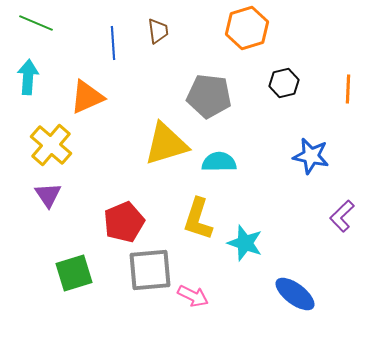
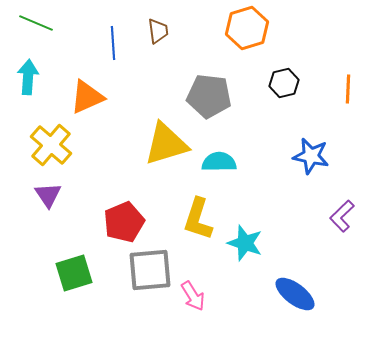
pink arrow: rotated 32 degrees clockwise
